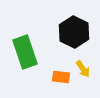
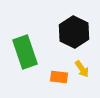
yellow arrow: moved 1 px left
orange rectangle: moved 2 px left
